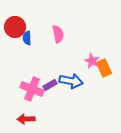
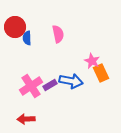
orange rectangle: moved 3 px left, 5 px down
pink cross: moved 1 px left, 3 px up; rotated 35 degrees clockwise
